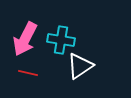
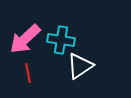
pink arrow: rotated 20 degrees clockwise
red line: rotated 66 degrees clockwise
